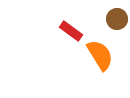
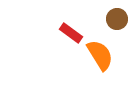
red rectangle: moved 2 px down
